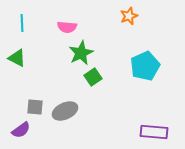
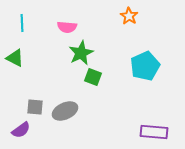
orange star: rotated 18 degrees counterclockwise
green triangle: moved 2 px left
green square: rotated 36 degrees counterclockwise
